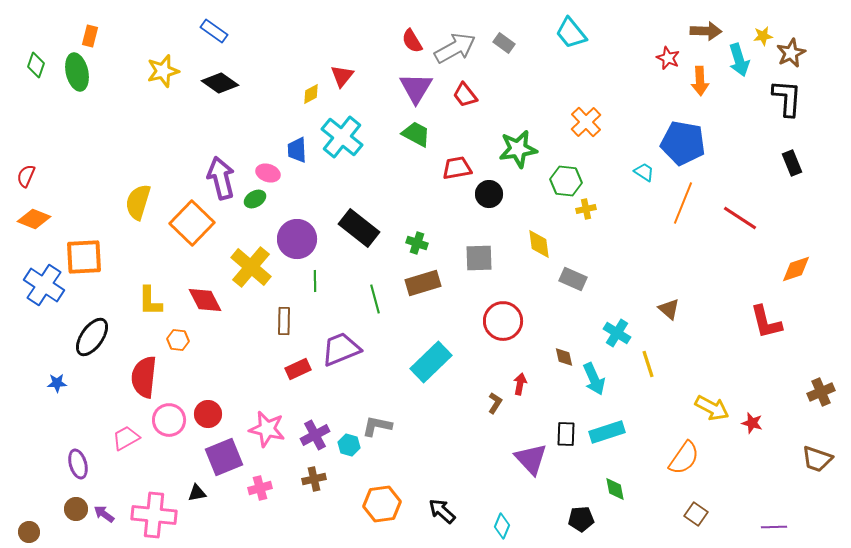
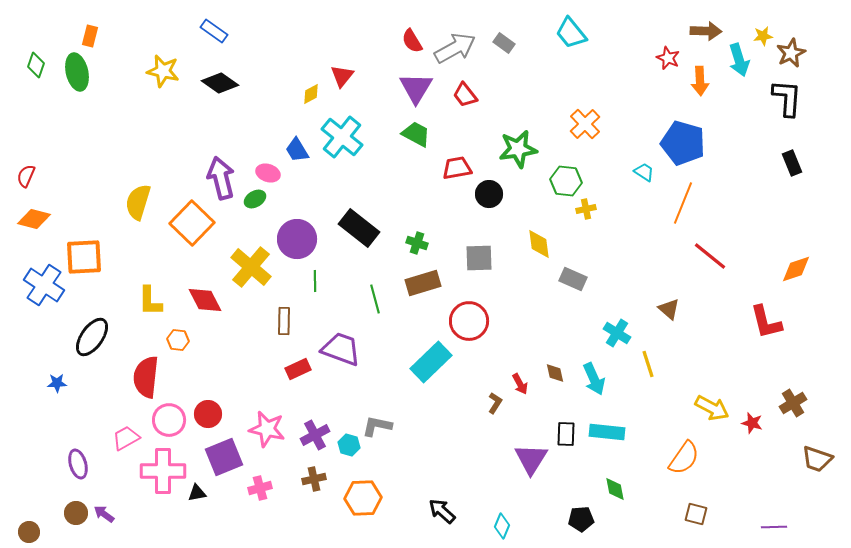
yellow star at (163, 71): rotated 28 degrees clockwise
orange cross at (586, 122): moved 1 px left, 2 px down
blue pentagon at (683, 143): rotated 6 degrees clockwise
blue trapezoid at (297, 150): rotated 28 degrees counterclockwise
red line at (740, 218): moved 30 px left, 38 px down; rotated 6 degrees clockwise
orange diamond at (34, 219): rotated 8 degrees counterclockwise
red circle at (503, 321): moved 34 px left
purple trapezoid at (341, 349): rotated 42 degrees clockwise
brown diamond at (564, 357): moved 9 px left, 16 px down
red semicircle at (144, 377): moved 2 px right
red arrow at (520, 384): rotated 140 degrees clockwise
brown cross at (821, 392): moved 28 px left, 11 px down; rotated 8 degrees counterclockwise
cyan rectangle at (607, 432): rotated 24 degrees clockwise
purple triangle at (531, 459): rotated 15 degrees clockwise
orange hexagon at (382, 504): moved 19 px left, 6 px up; rotated 6 degrees clockwise
brown circle at (76, 509): moved 4 px down
brown square at (696, 514): rotated 20 degrees counterclockwise
pink cross at (154, 515): moved 9 px right, 44 px up; rotated 6 degrees counterclockwise
